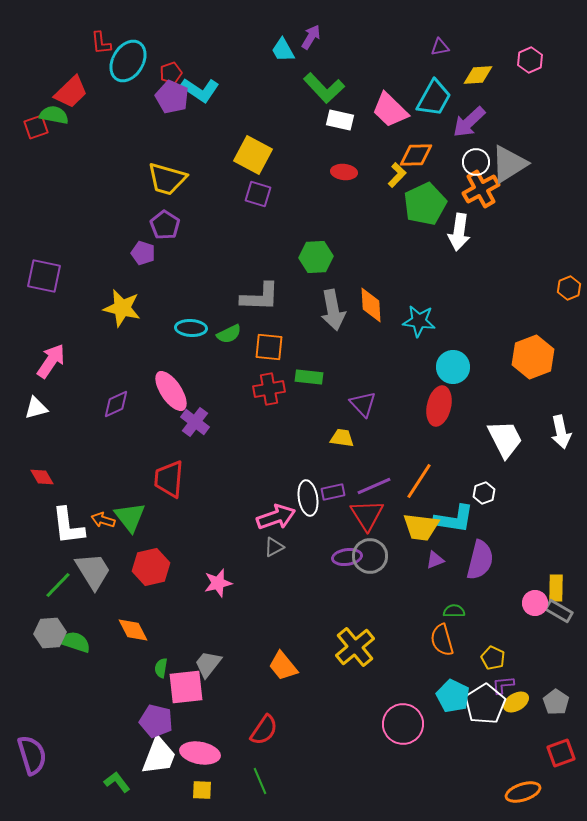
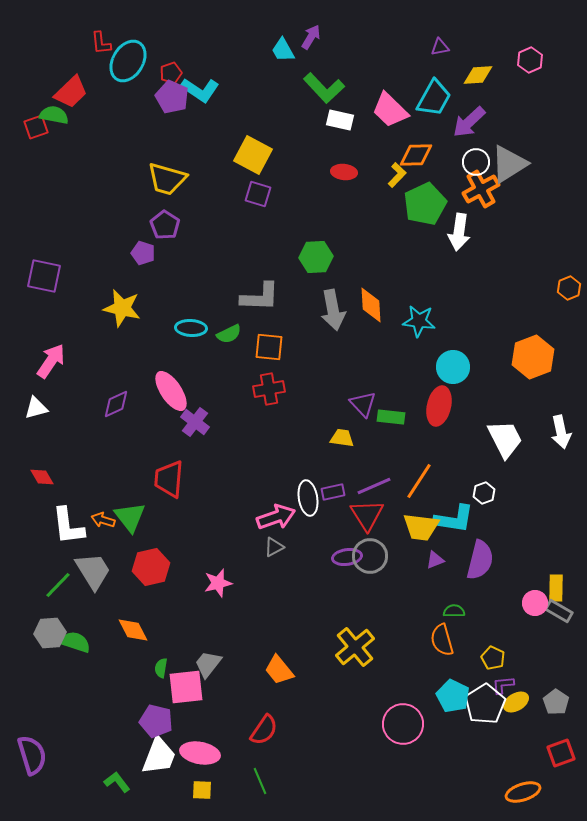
green rectangle at (309, 377): moved 82 px right, 40 px down
orange trapezoid at (283, 666): moved 4 px left, 4 px down
